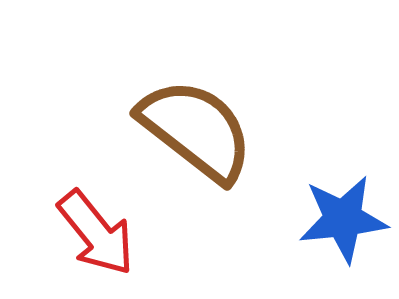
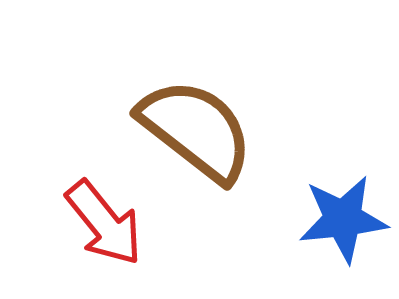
red arrow: moved 8 px right, 10 px up
